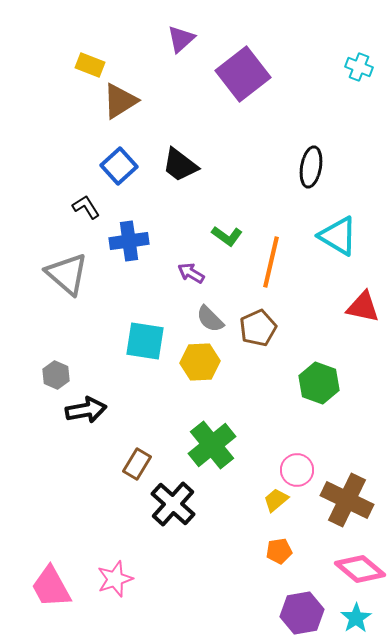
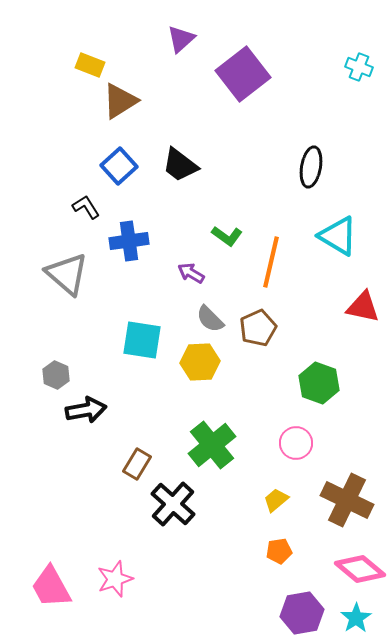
cyan square: moved 3 px left, 1 px up
pink circle: moved 1 px left, 27 px up
